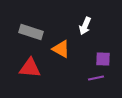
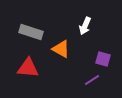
purple square: rotated 14 degrees clockwise
red triangle: moved 2 px left
purple line: moved 4 px left, 2 px down; rotated 21 degrees counterclockwise
